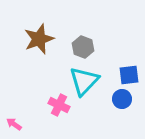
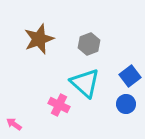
gray hexagon: moved 6 px right, 3 px up; rotated 20 degrees clockwise
blue square: moved 1 px right, 1 px down; rotated 30 degrees counterclockwise
cyan triangle: moved 1 px right, 2 px down; rotated 32 degrees counterclockwise
blue circle: moved 4 px right, 5 px down
